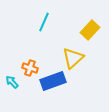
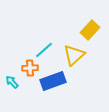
cyan line: moved 28 px down; rotated 24 degrees clockwise
yellow triangle: moved 1 px right, 3 px up
orange cross: rotated 21 degrees counterclockwise
